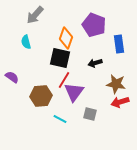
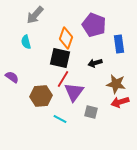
red line: moved 1 px left, 1 px up
gray square: moved 1 px right, 2 px up
